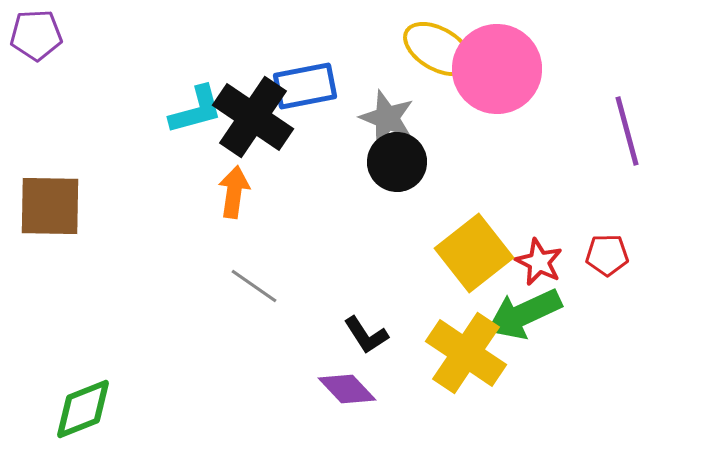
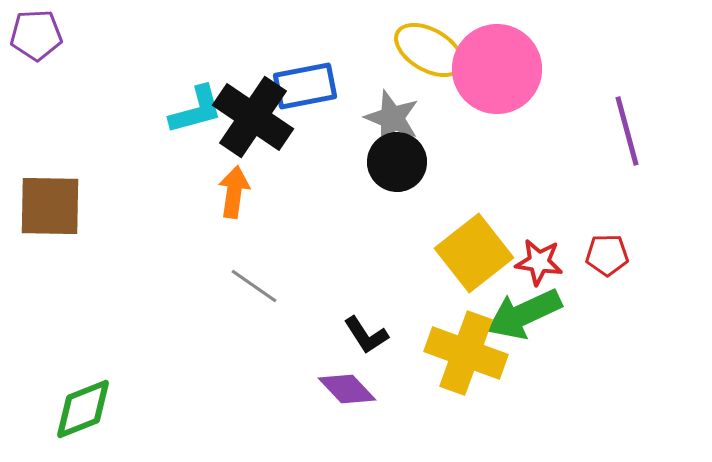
yellow ellipse: moved 9 px left, 1 px down
gray star: moved 5 px right
red star: rotated 18 degrees counterclockwise
yellow cross: rotated 14 degrees counterclockwise
